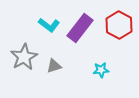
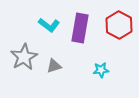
purple rectangle: rotated 28 degrees counterclockwise
